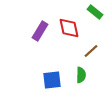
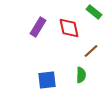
green rectangle: moved 1 px left
purple rectangle: moved 2 px left, 4 px up
blue square: moved 5 px left
